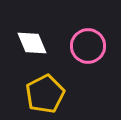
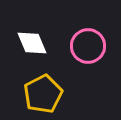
yellow pentagon: moved 2 px left
